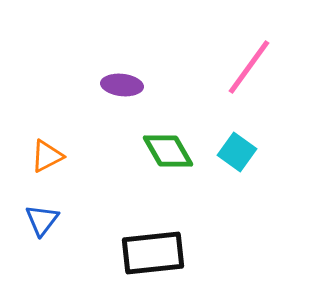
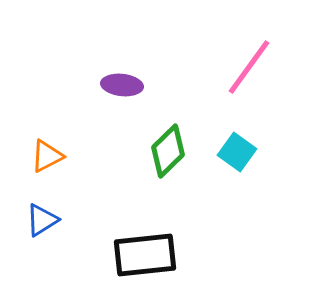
green diamond: rotated 76 degrees clockwise
blue triangle: rotated 21 degrees clockwise
black rectangle: moved 8 px left, 2 px down
